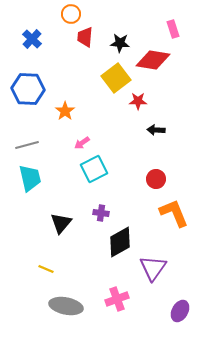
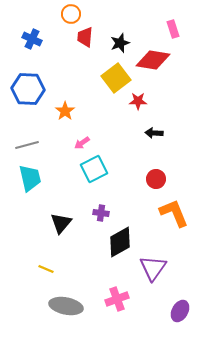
blue cross: rotated 18 degrees counterclockwise
black star: rotated 24 degrees counterclockwise
black arrow: moved 2 px left, 3 px down
